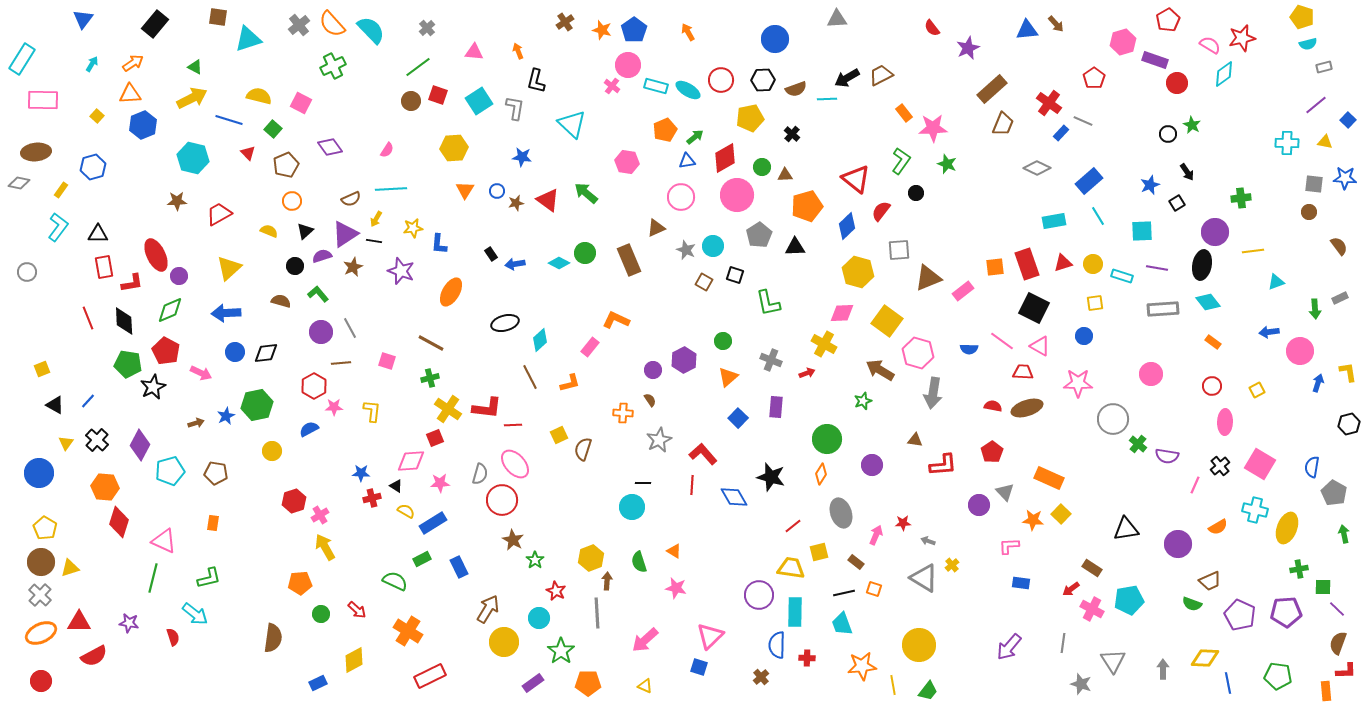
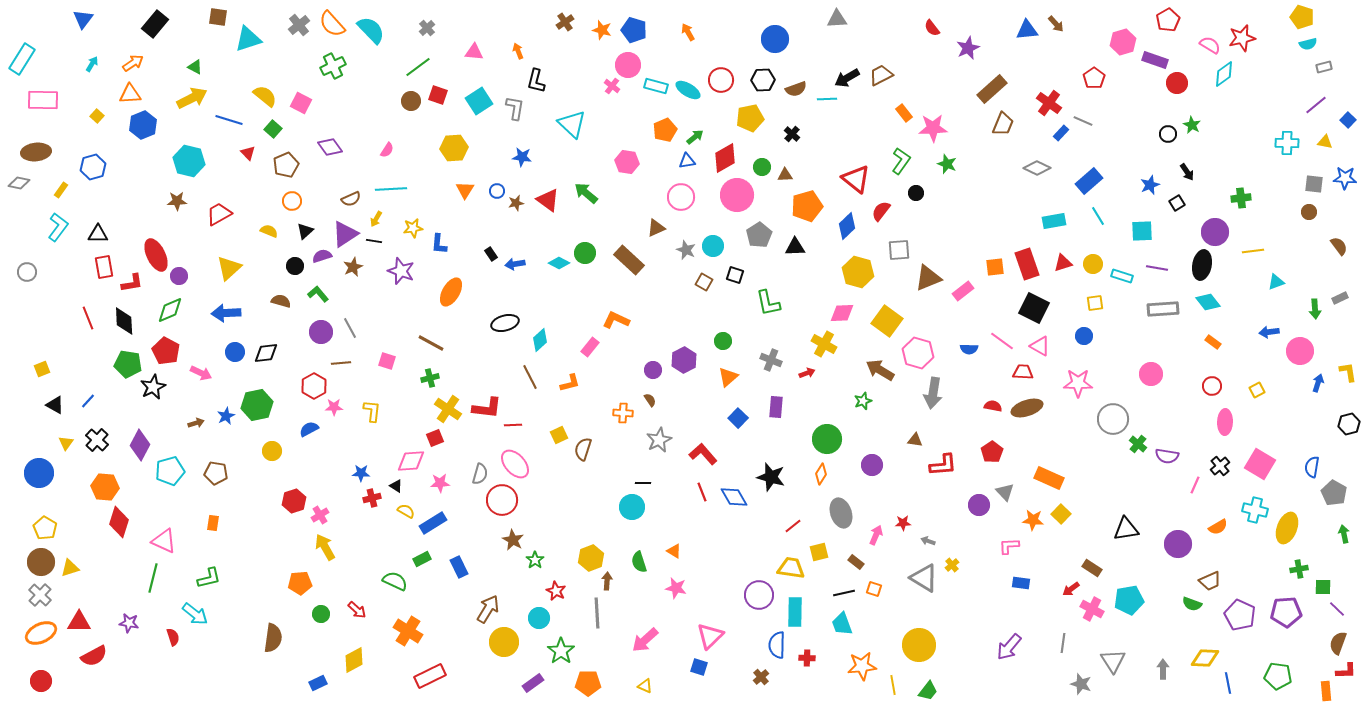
blue pentagon at (634, 30): rotated 20 degrees counterclockwise
yellow semicircle at (259, 96): moved 6 px right; rotated 25 degrees clockwise
cyan hexagon at (193, 158): moved 4 px left, 3 px down
brown rectangle at (629, 260): rotated 24 degrees counterclockwise
red line at (692, 485): moved 10 px right, 7 px down; rotated 24 degrees counterclockwise
